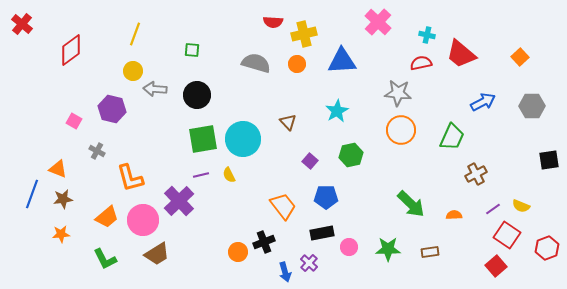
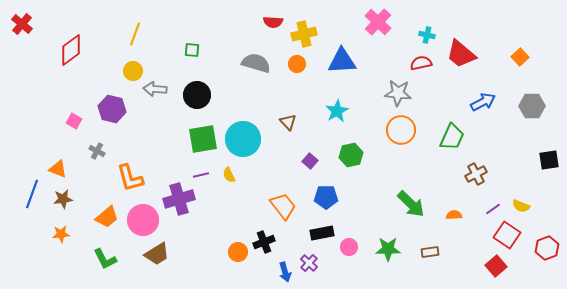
purple cross at (179, 201): moved 2 px up; rotated 28 degrees clockwise
